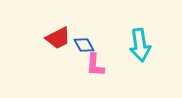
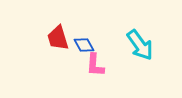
red trapezoid: rotated 100 degrees clockwise
cyan arrow: rotated 28 degrees counterclockwise
